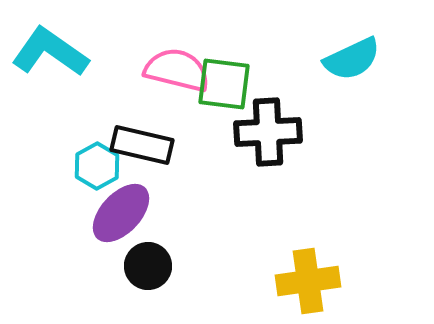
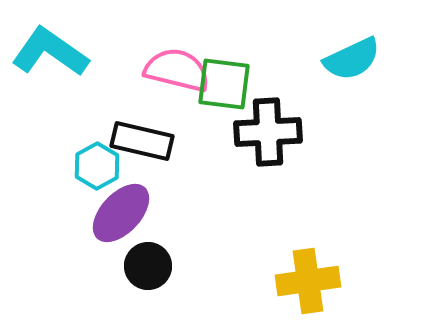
black rectangle: moved 4 px up
